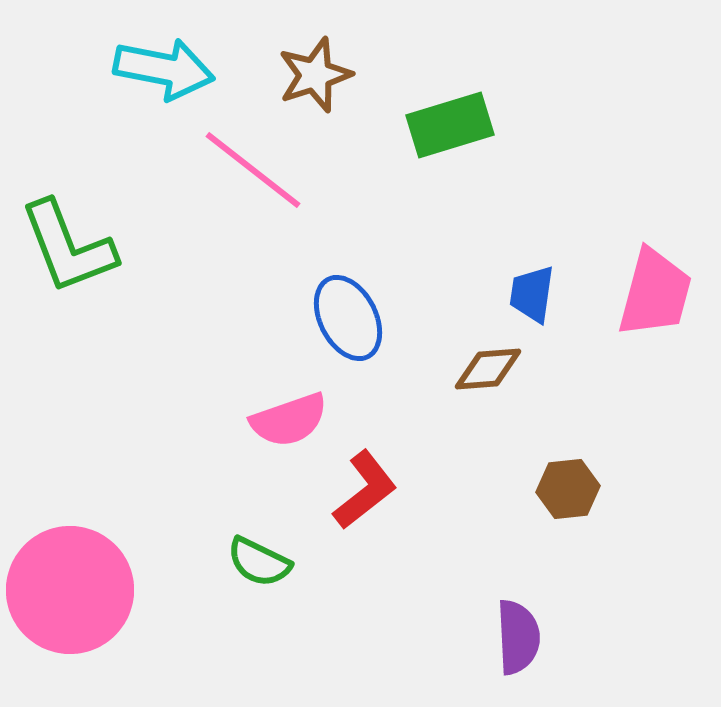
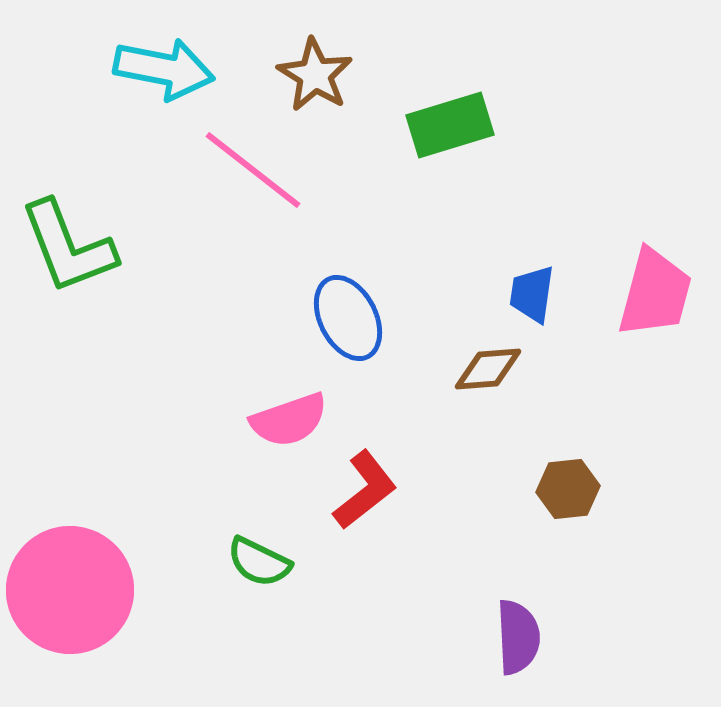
brown star: rotated 22 degrees counterclockwise
